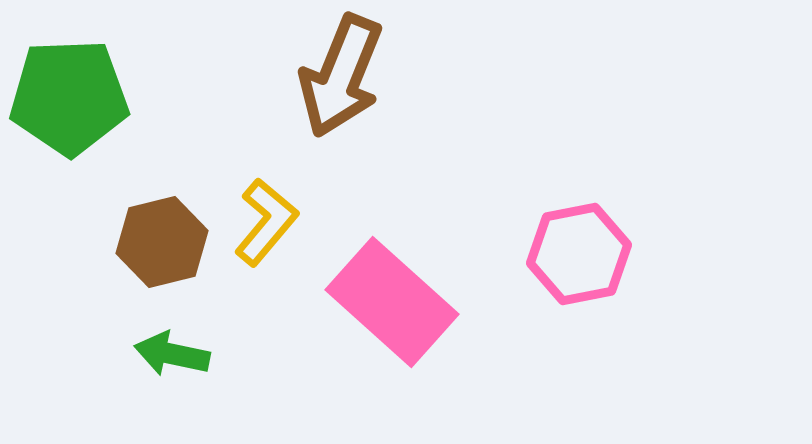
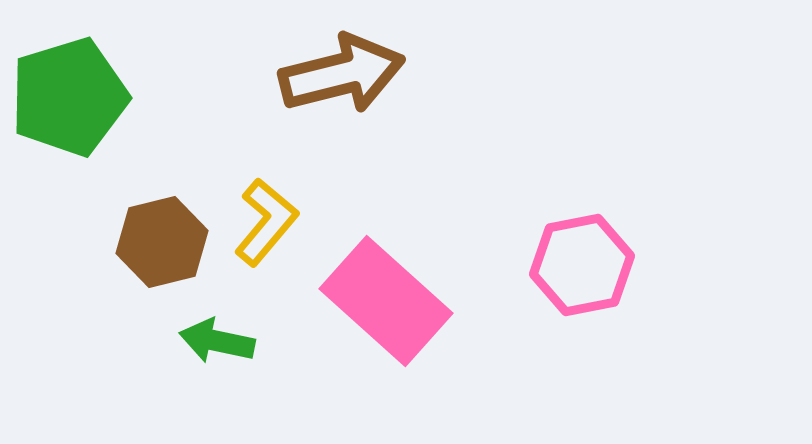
brown arrow: moved 1 px right, 2 px up; rotated 126 degrees counterclockwise
green pentagon: rotated 15 degrees counterclockwise
pink hexagon: moved 3 px right, 11 px down
pink rectangle: moved 6 px left, 1 px up
green arrow: moved 45 px right, 13 px up
